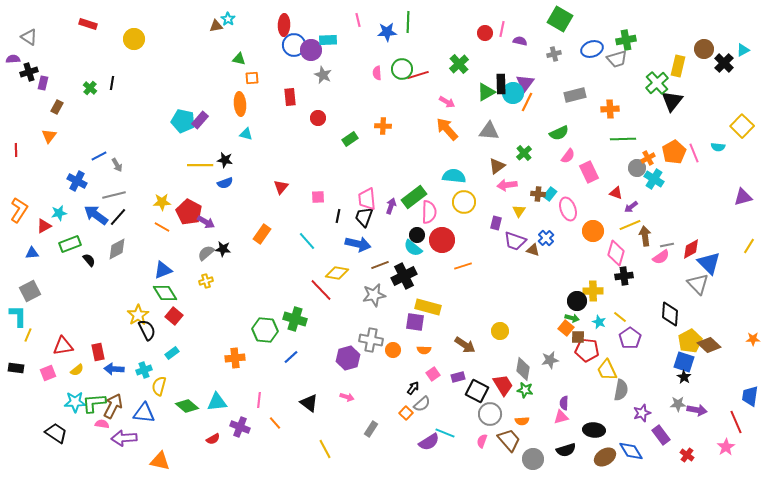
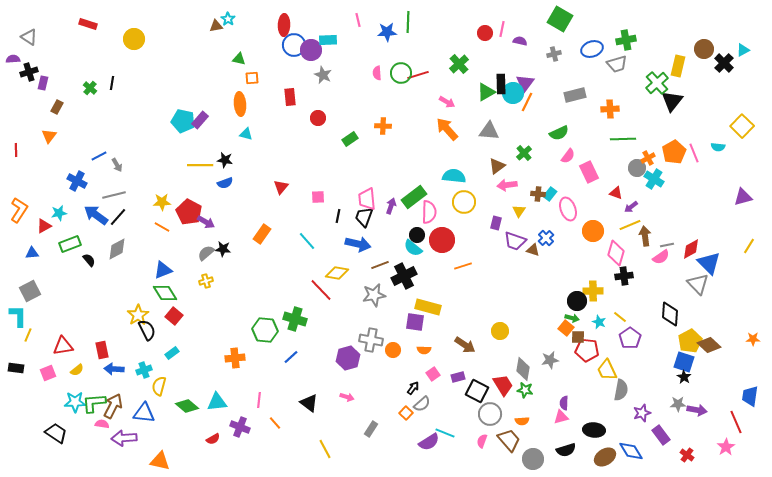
gray trapezoid at (617, 59): moved 5 px down
green circle at (402, 69): moved 1 px left, 4 px down
red rectangle at (98, 352): moved 4 px right, 2 px up
